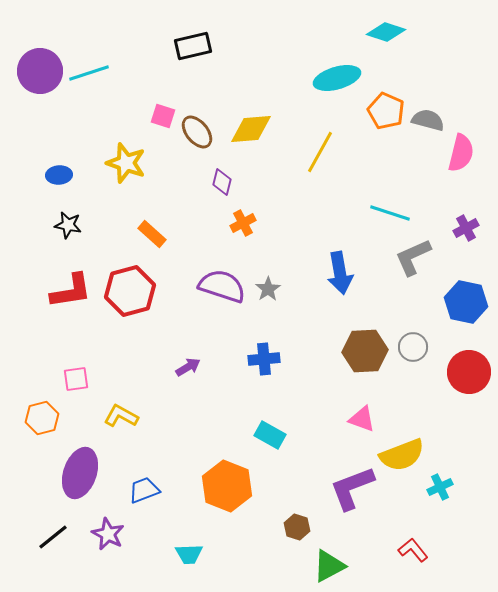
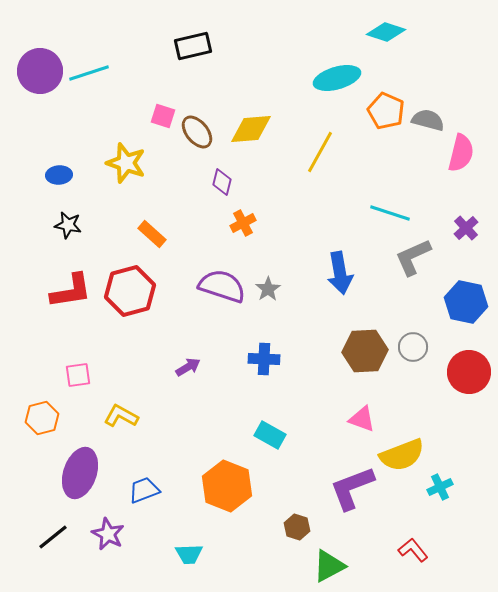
purple cross at (466, 228): rotated 15 degrees counterclockwise
blue cross at (264, 359): rotated 8 degrees clockwise
pink square at (76, 379): moved 2 px right, 4 px up
